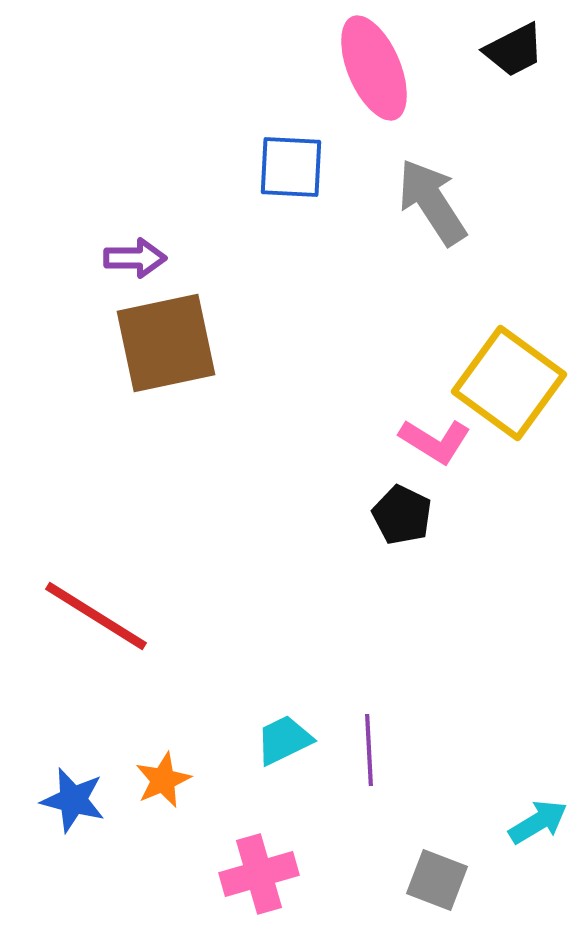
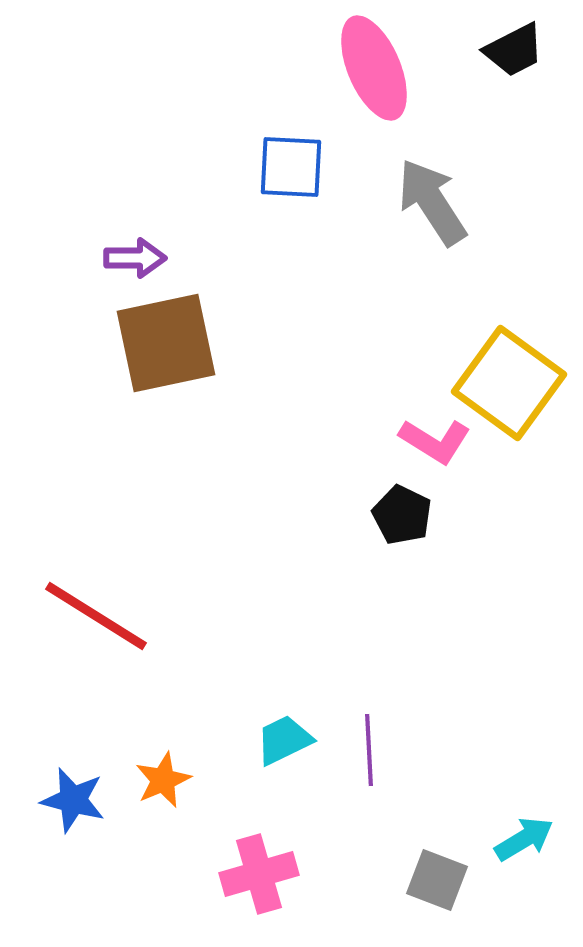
cyan arrow: moved 14 px left, 17 px down
